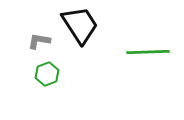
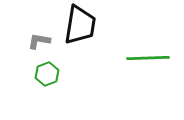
black trapezoid: rotated 42 degrees clockwise
green line: moved 6 px down
